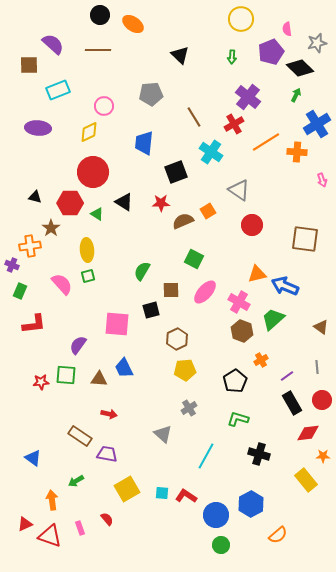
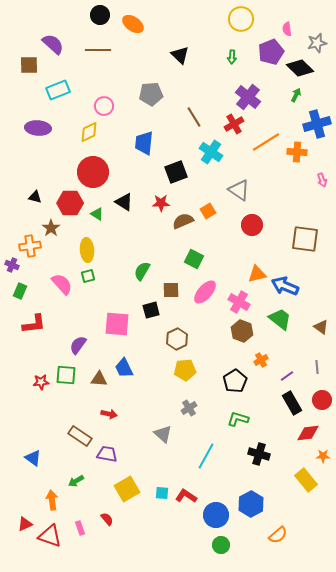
blue cross at (317, 124): rotated 16 degrees clockwise
green trapezoid at (273, 319): moved 7 px right; rotated 80 degrees clockwise
